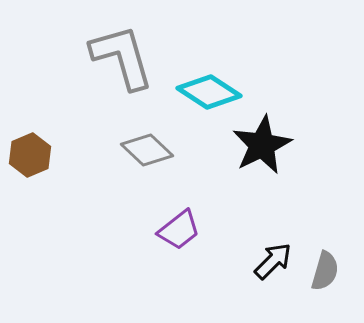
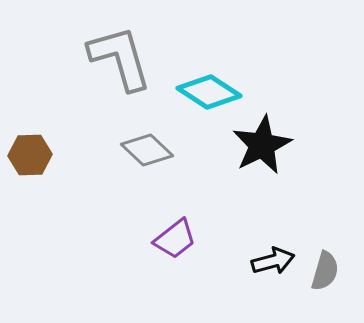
gray L-shape: moved 2 px left, 1 px down
brown hexagon: rotated 21 degrees clockwise
purple trapezoid: moved 4 px left, 9 px down
black arrow: rotated 30 degrees clockwise
